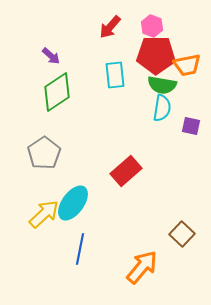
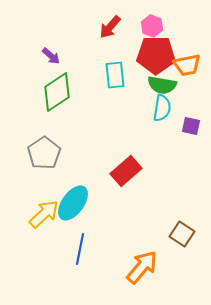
brown square: rotated 10 degrees counterclockwise
